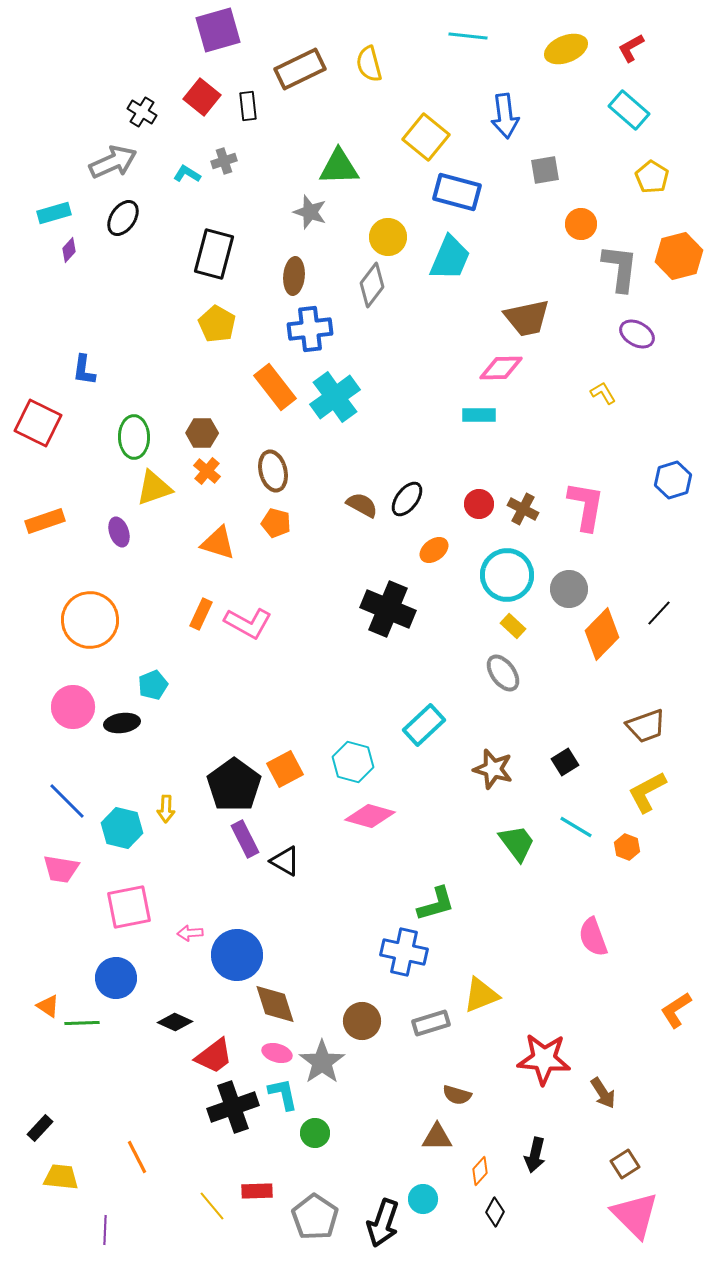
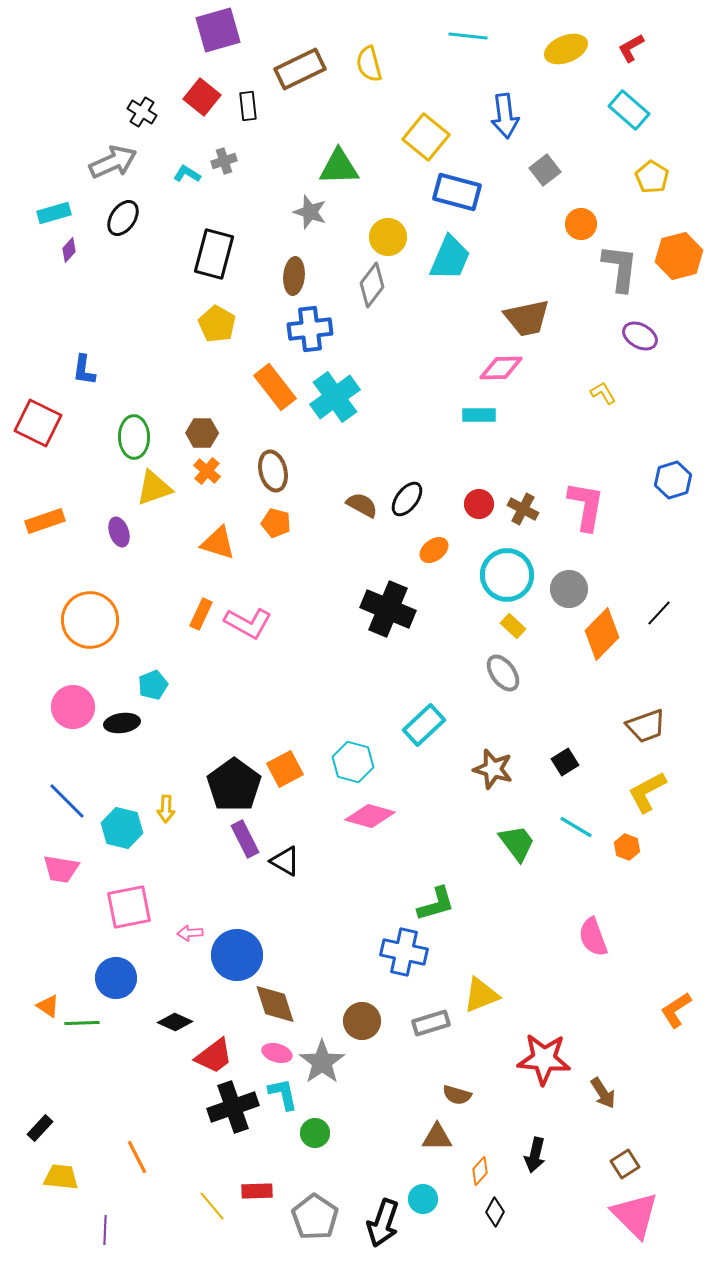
gray square at (545, 170): rotated 28 degrees counterclockwise
purple ellipse at (637, 334): moved 3 px right, 2 px down
